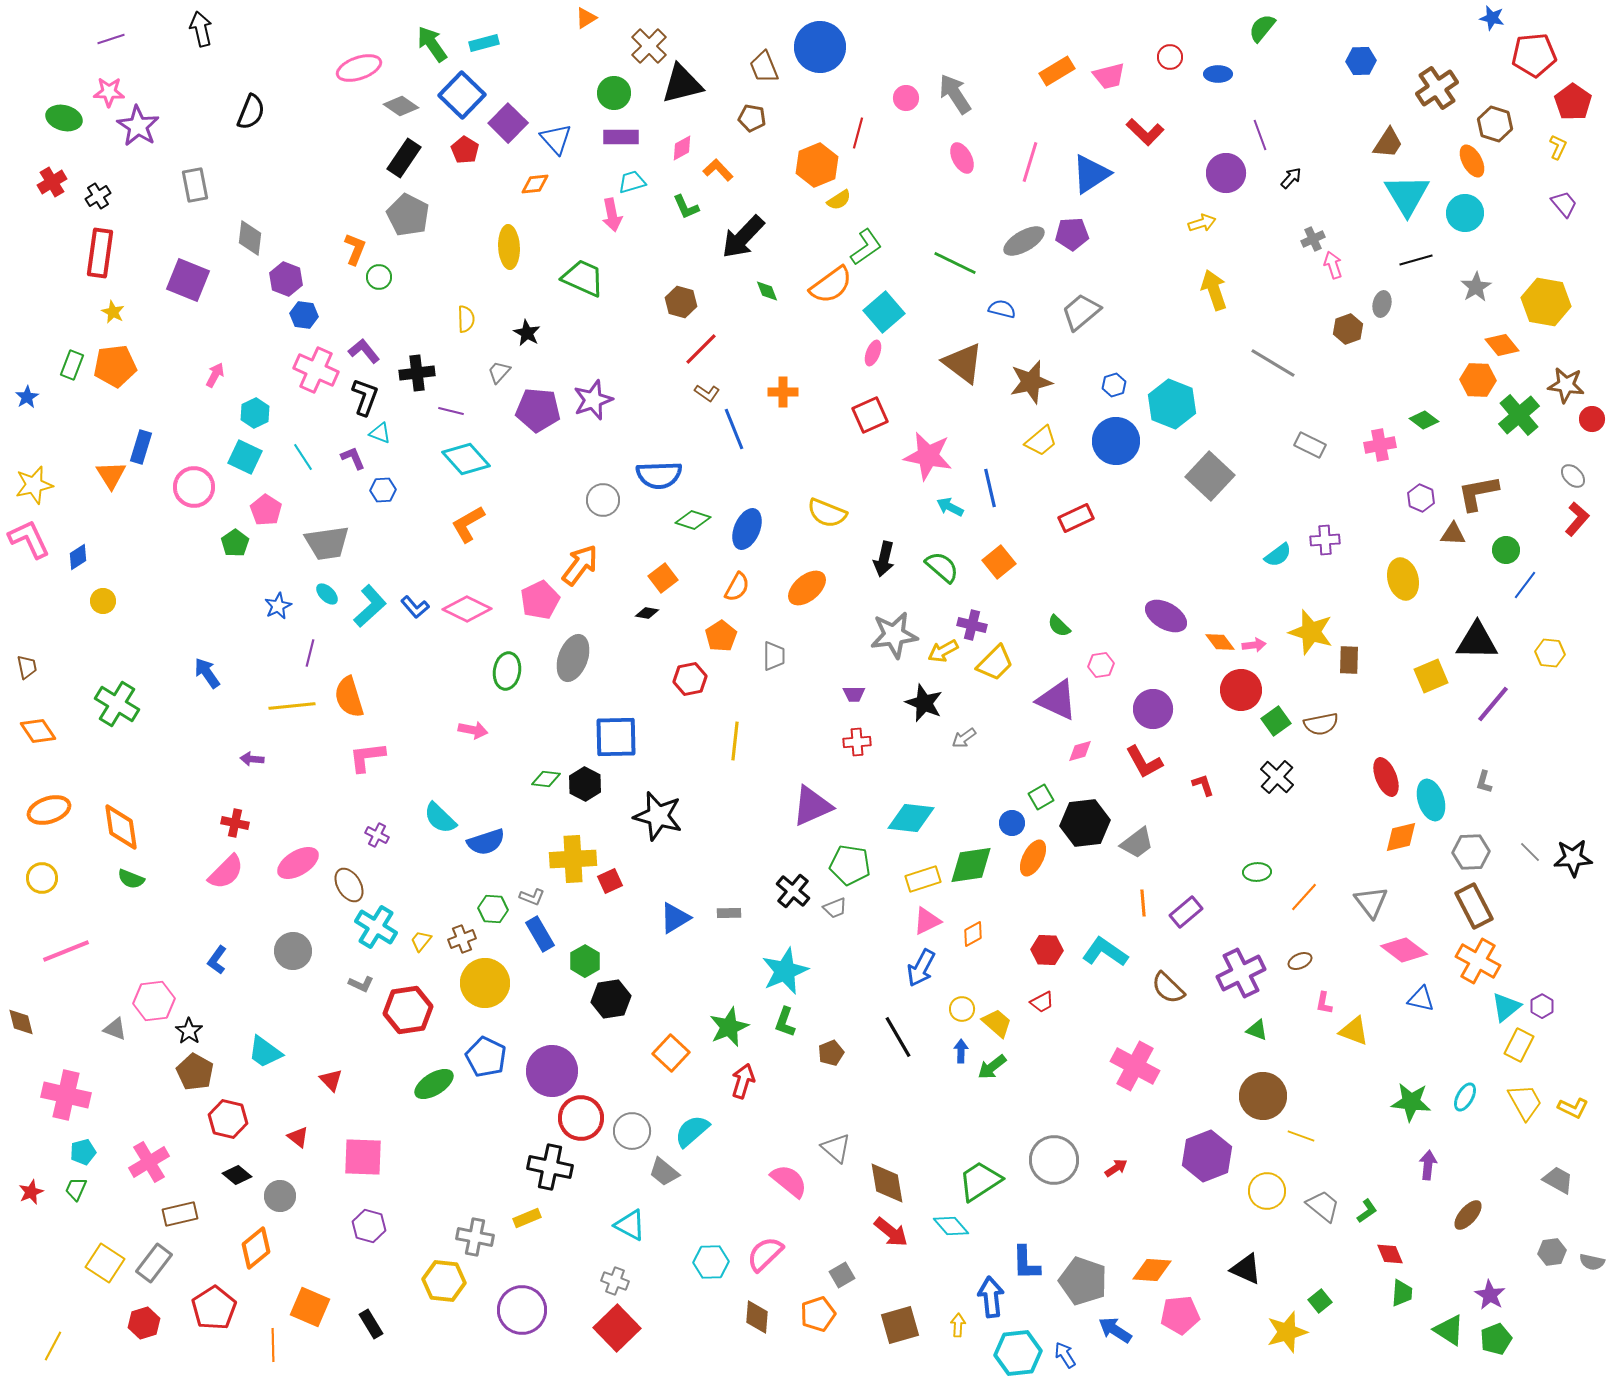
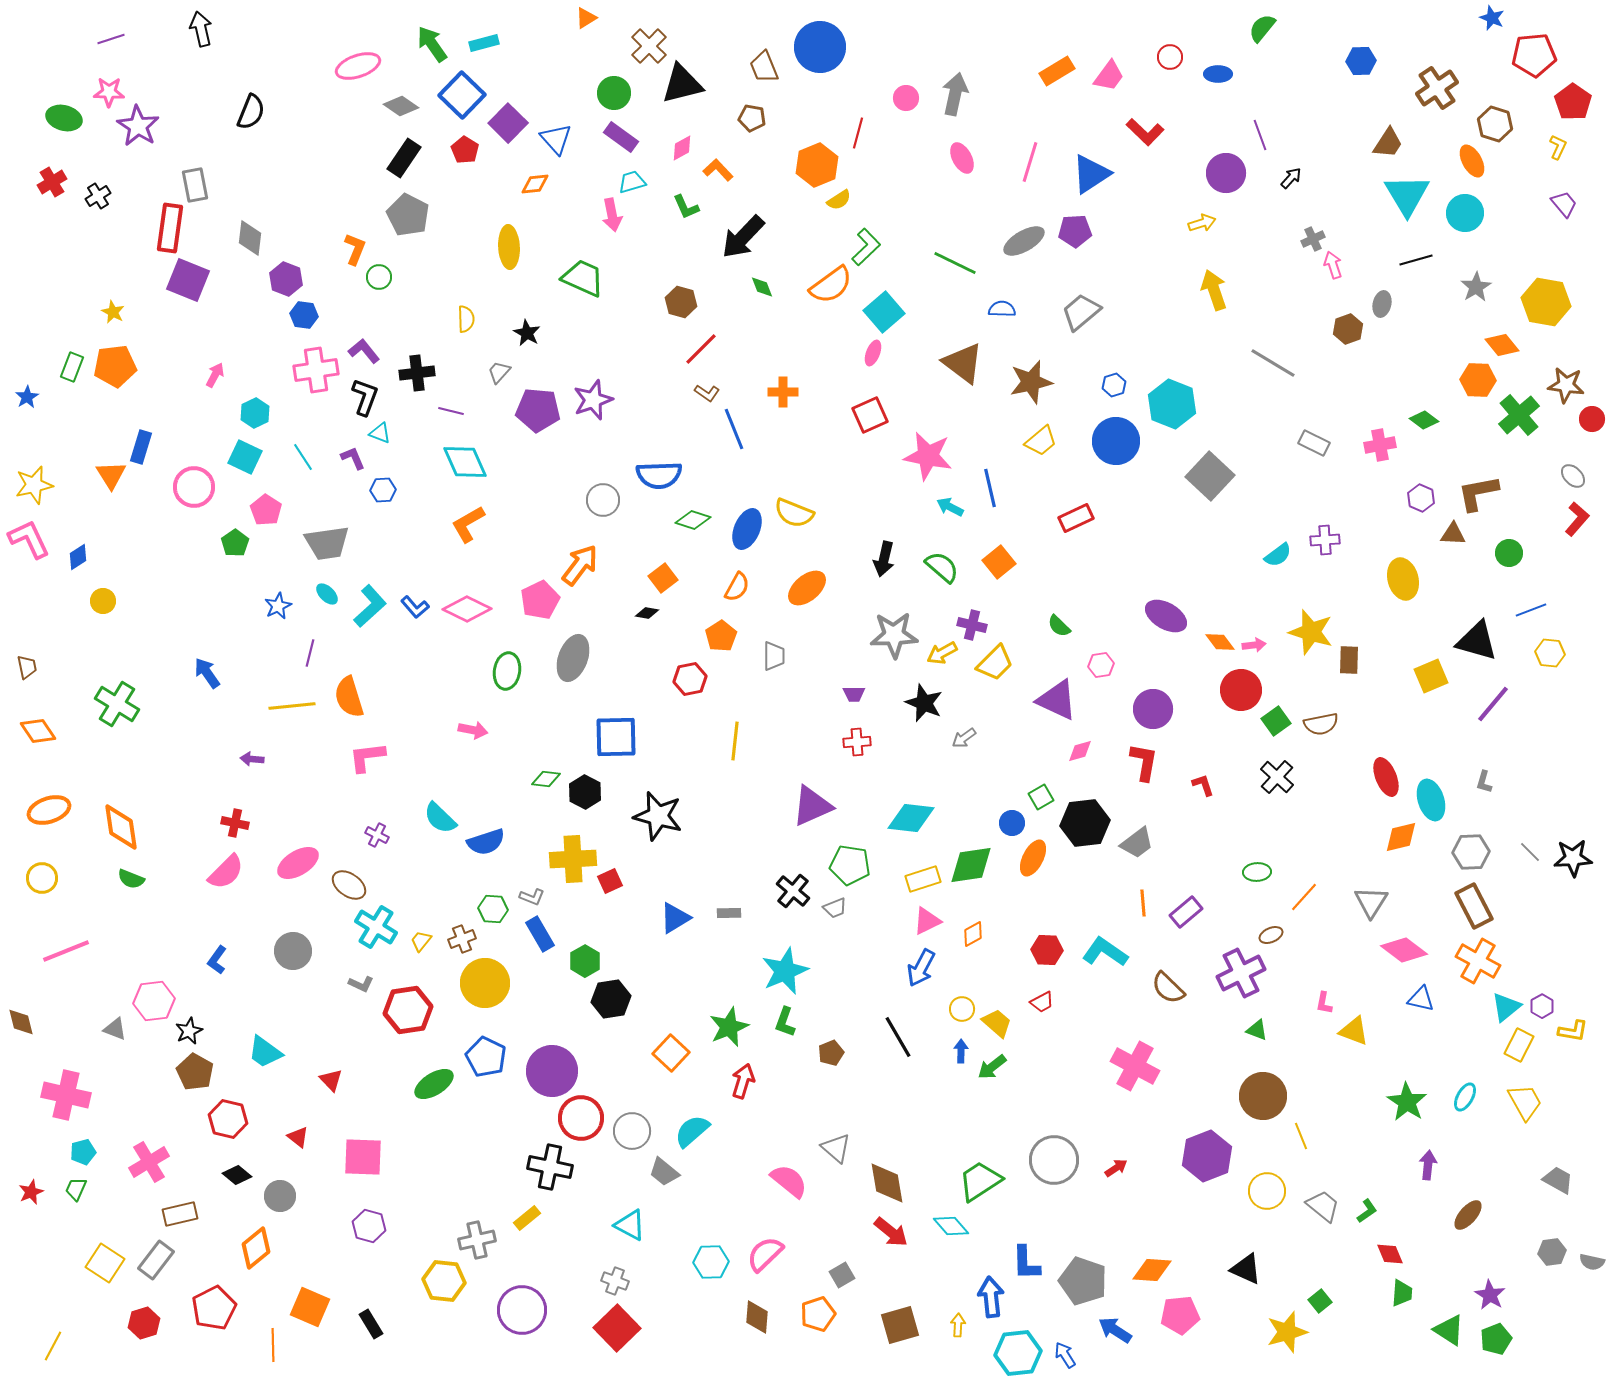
blue star at (1492, 18): rotated 10 degrees clockwise
pink ellipse at (359, 68): moved 1 px left, 2 px up
pink trapezoid at (1109, 76): rotated 40 degrees counterclockwise
gray arrow at (955, 94): rotated 45 degrees clockwise
purple rectangle at (621, 137): rotated 36 degrees clockwise
purple pentagon at (1072, 234): moved 3 px right, 3 px up
green L-shape at (866, 247): rotated 9 degrees counterclockwise
red rectangle at (100, 253): moved 70 px right, 25 px up
green diamond at (767, 291): moved 5 px left, 4 px up
blue semicircle at (1002, 309): rotated 12 degrees counterclockwise
green rectangle at (72, 365): moved 2 px down
pink cross at (316, 370): rotated 33 degrees counterclockwise
gray rectangle at (1310, 445): moved 4 px right, 2 px up
cyan diamond at (466, 459): moved 1 px left, 3 px down; rotated 18 degrees clockwise
yellow semicircle at (827, 513): moved 33 px left
green circle at (1506, 550): moved 3 px right, 3 px down
blue line at (1525, 585): moved 6 px right, 25 px down; rotated 32 degrees clockwise
gray star at (894, 635): rotated 6 degrees clockwise
black triangle at (1477, 641): rotated 15 degrees clockwise
yellow arrow at (943, 651): moved 1 px left, 2 px down
red L-shape at (1144, 762): rotated 141 degrees counterclockwise
black hexagon at (585, 784): moved 8 px down
brown ellipse at (349, 885): rotated 24 degrees counterclockwise
gray triangle at (1371, 902): rotated 9 degrees clockwise
brown ellipse at (1300, 961): moved 29 px left, 26 px up
black star at (189, 1031): rotated 12 degrees clockwise
green star at (1411, 1102): moved 4 px left; rotated 27 degrees clockwise
yellow L-shape at (1573, 1108): moved 77 px up; rotated 16 degrees counterclockwise
yellow line at (1301, 1136): rotated 48 degrees clockwise
yellow rectangle at (527, 1218): rotated 16 degrees counterclockwise
gray cross at (475, 1237): moved 2 px right, 3 px down; rotated 24 degrees counterclockwise
gray rectangle at (154, 1263): moved 2 px right, 3 px up
red pentagon at (214, 1308): rotated 6 degrees clockwise
